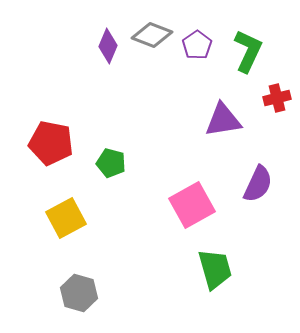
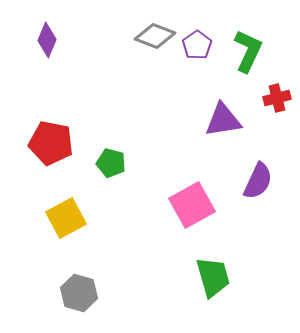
gray diamond: moved 3 px right, 1 px down
purple diamond: moved 61 px left, 6 px up
purple semicircle: moved 3 px up
green trapezoid: moved 2 px left, 8 px down
